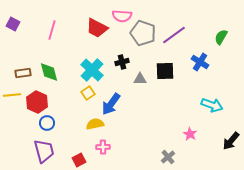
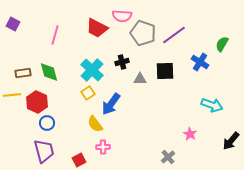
pink line: moved 3 px right, 5 px down
green semicircle: moved 1 px right, 7 px down
yellow semicircle: rotated 114 degrees counterclockwise
